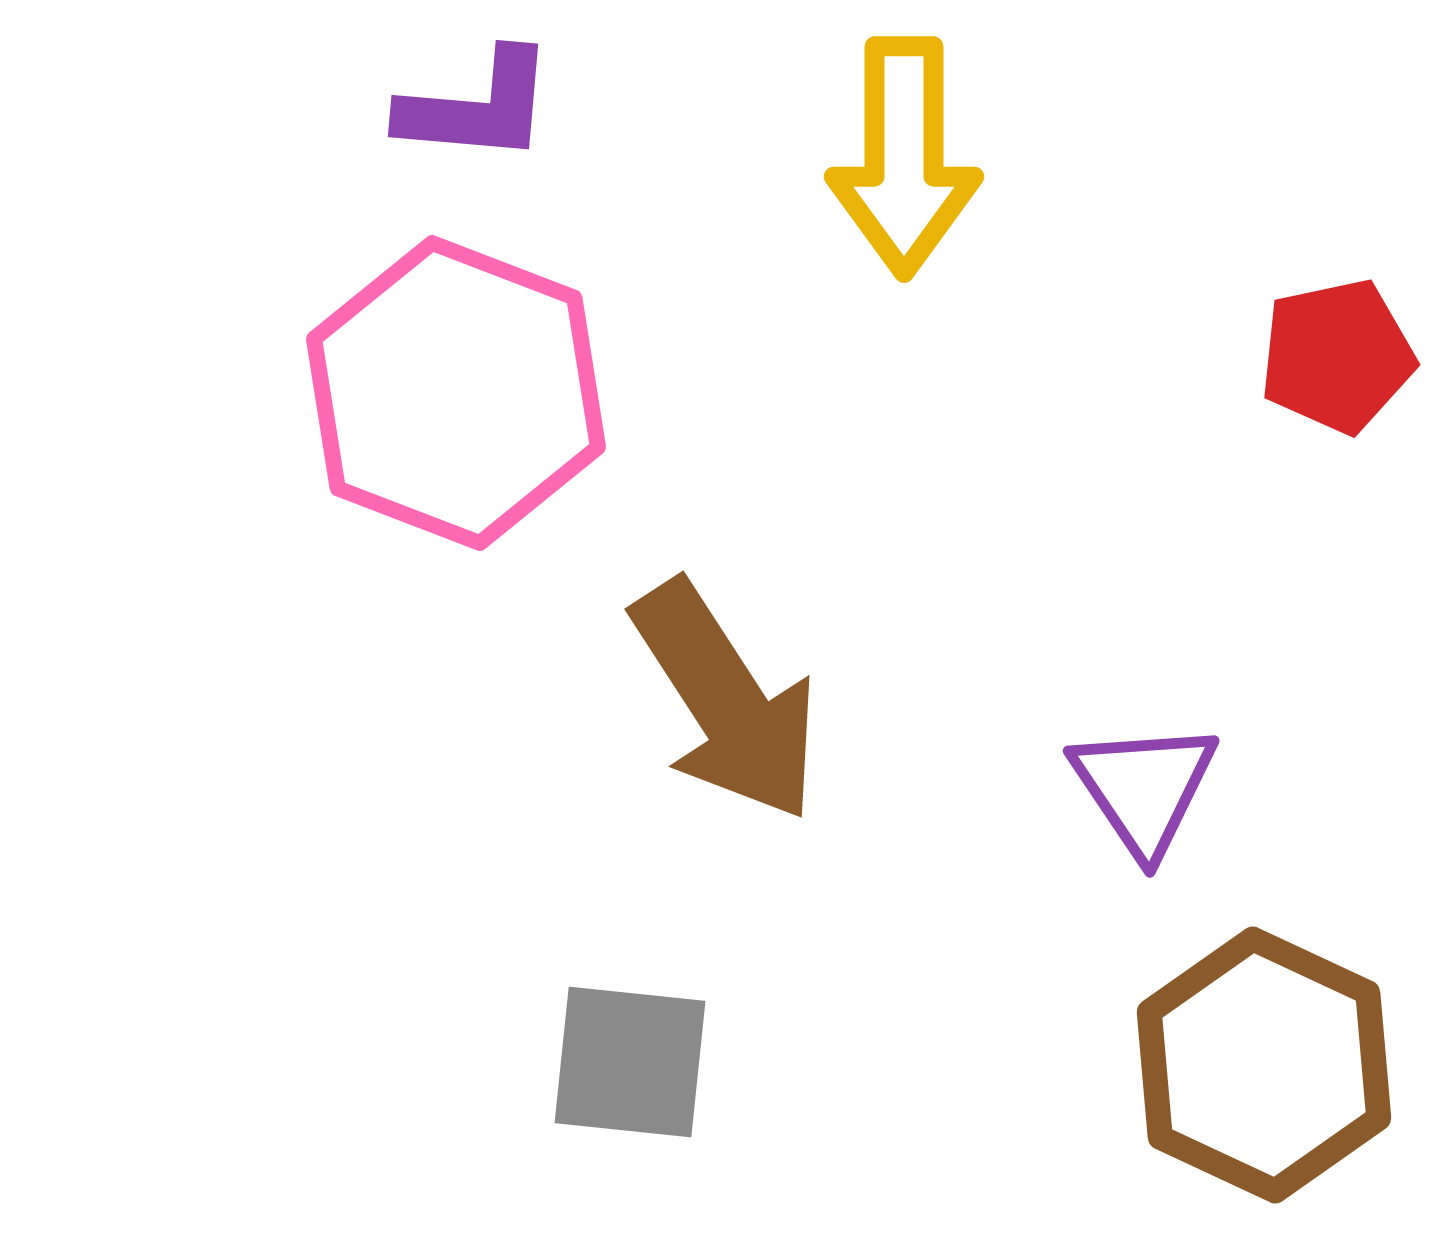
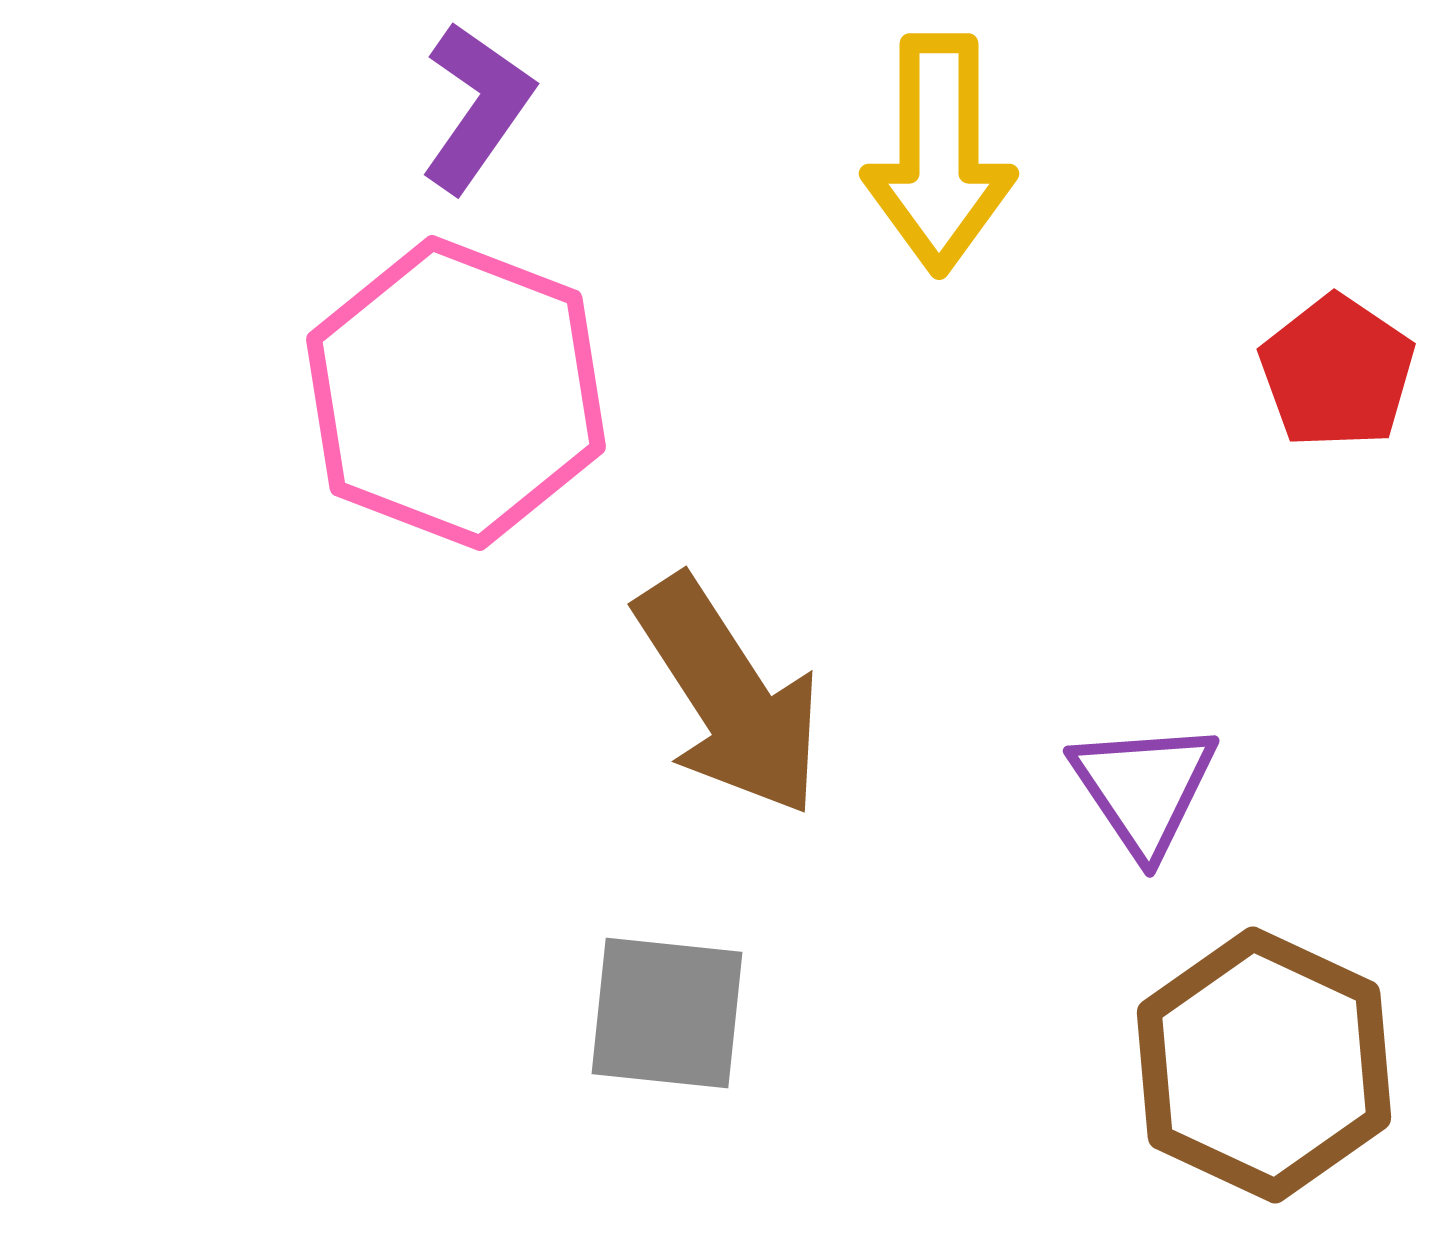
purple L-shape: rotated 60 degrees counterclockwise
yellow arrow: moved 35 px right, 3 px up
red pentagon: moved 16 px down; rotated 26 degrees counterclockwise
brown arrow: moved 3 px right, 5 px up
gray square: moved 37 px right, 49 px up
